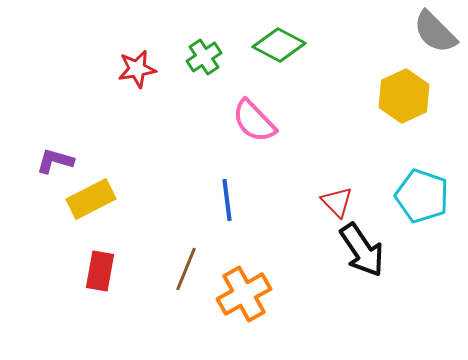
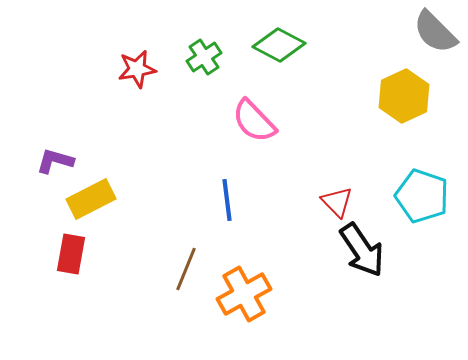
red rectangle: moved 29 px left, 17 px up
